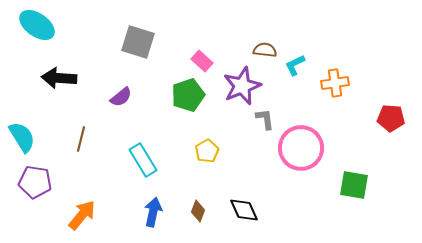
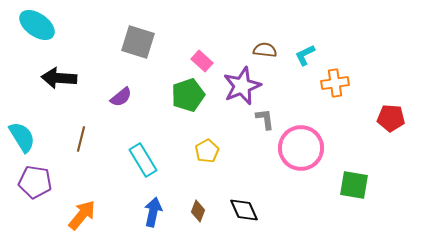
cyan L-shape: moved 10 px right, 10 px up
